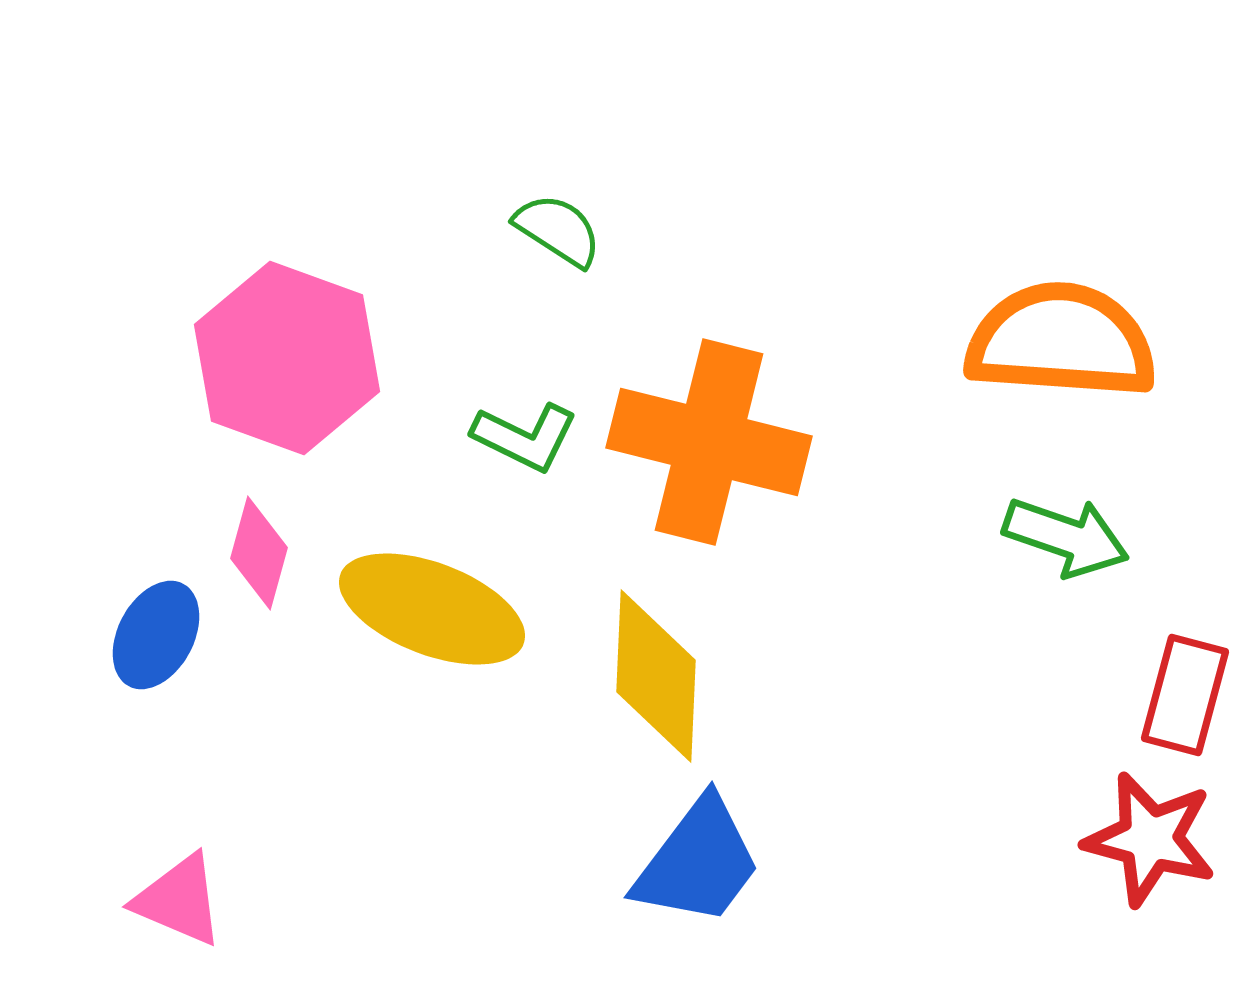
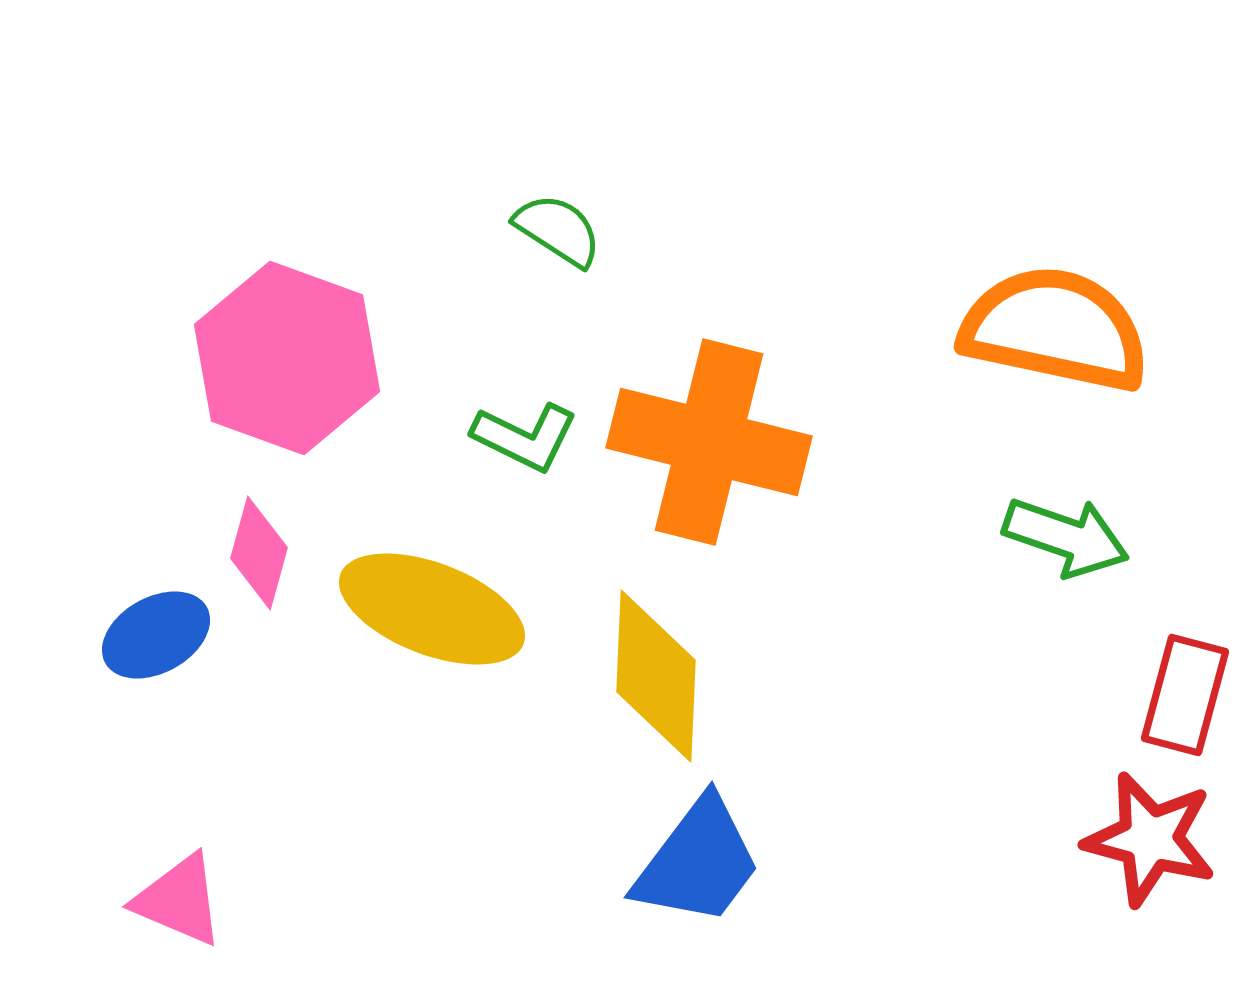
orange semicircle: moved 6 px left, 12 px up; rotated 8 degrees clockwise
blue ellipse: rotated 33 degrees clockwise
